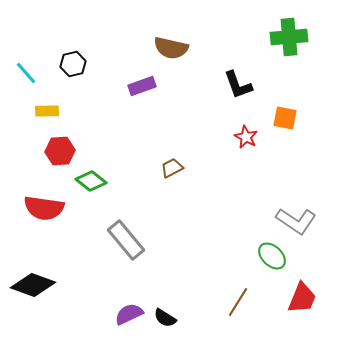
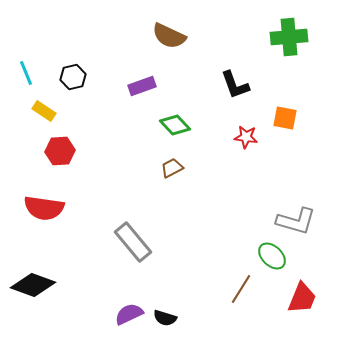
brown semicircle: moved 2 px left, 12 px up; rotated 12 degrees clockwise
black hexagon: moved 13 px down
cyan line: rotated 20 degrees clockwise
black L-shape: moved 3 px left
yellow rectangle: moved 3 px left; rotated 35 degrees clockwise
red star: rotated 20 degrees counterclockwise
green diamond: moved 84 px right, 56 px up; rotated 8 degrees clockwise
gray L-shape: rotated 18 degrees counterclockwise
gray rectangle: moved 7 px right, 2 px down
brown line: moved 3 px right, 13 px up
black semicircle: rotated 15 degrees counterclockwise
